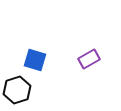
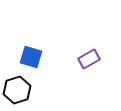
blue square: moved 4 px left, 3 px up
